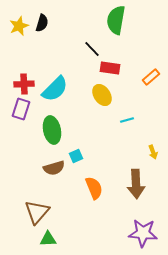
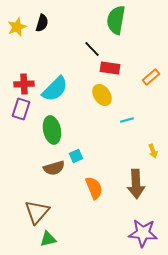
yellow star: moved 2 px left, 1 px down
yellow arrow: moved 1 px up
green triangle: rotated 12 degrees counterclockwise
